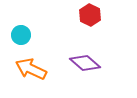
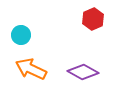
red hexagon: moved 3 px right, 4 px down; rotated 10 degrees clockwise
purple diamond: moved 2 px left, 9 px down; rotated 12 degrees counterclockwise
